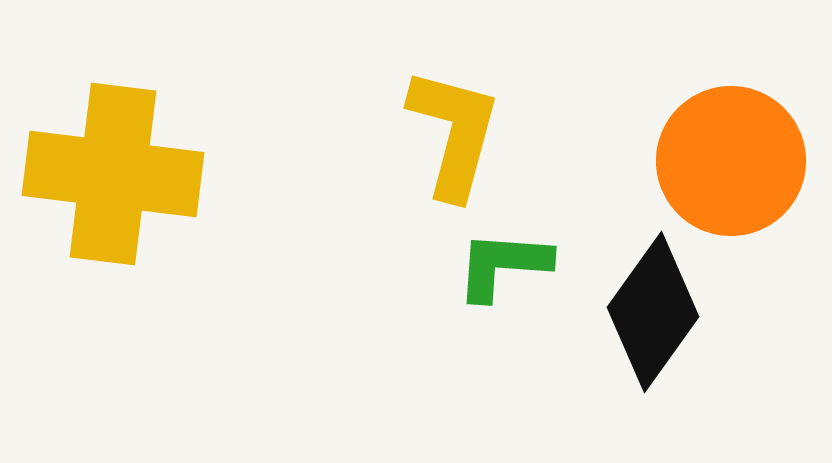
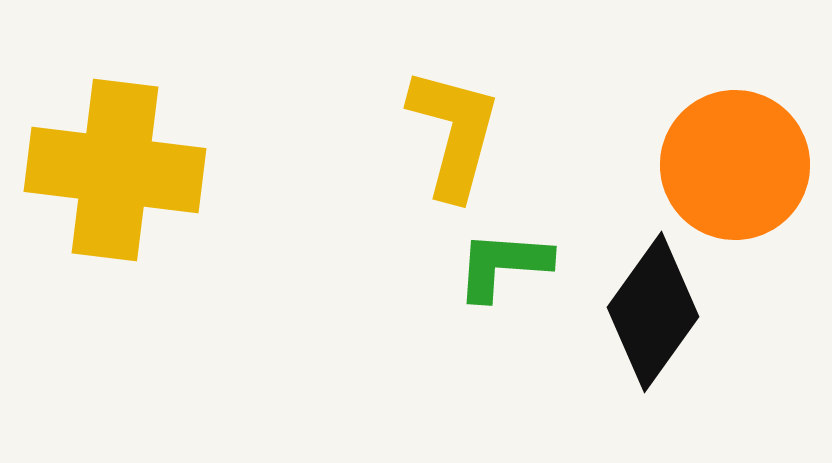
orange circle: moved 4 px right, 4 px down
yellow cross: moved 2 px right, 4 px up
